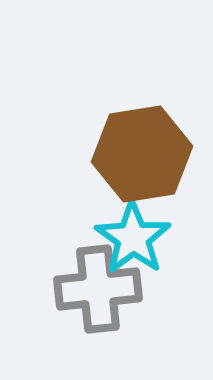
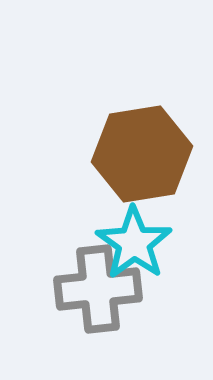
cyan star: moved 1 px right, 5 px down
